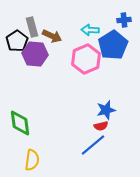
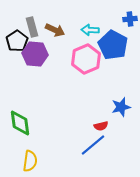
blue cross: moved 6 px right, 1 px up
brown arrow: moved 3 px right, 6 px up
blue pentagon: rotated 12 degrees counterclockwise
blue star: moved 15 px right, 3 px up
yellow semicircle: moved 2 px left, 1 px down
